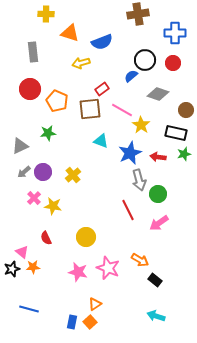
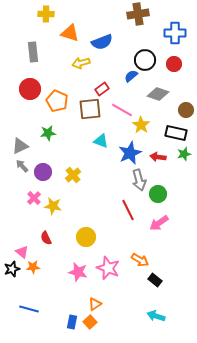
red circle at (173, 63): moved 1 px right, 1 px down
gray arrow at (24, 172): moved 2 px left, 6 px up; rotated 88 degrees clockwise
